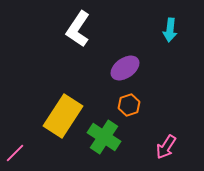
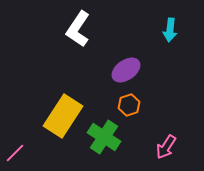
purple ellipse: moved 1 px right, 2 px down
